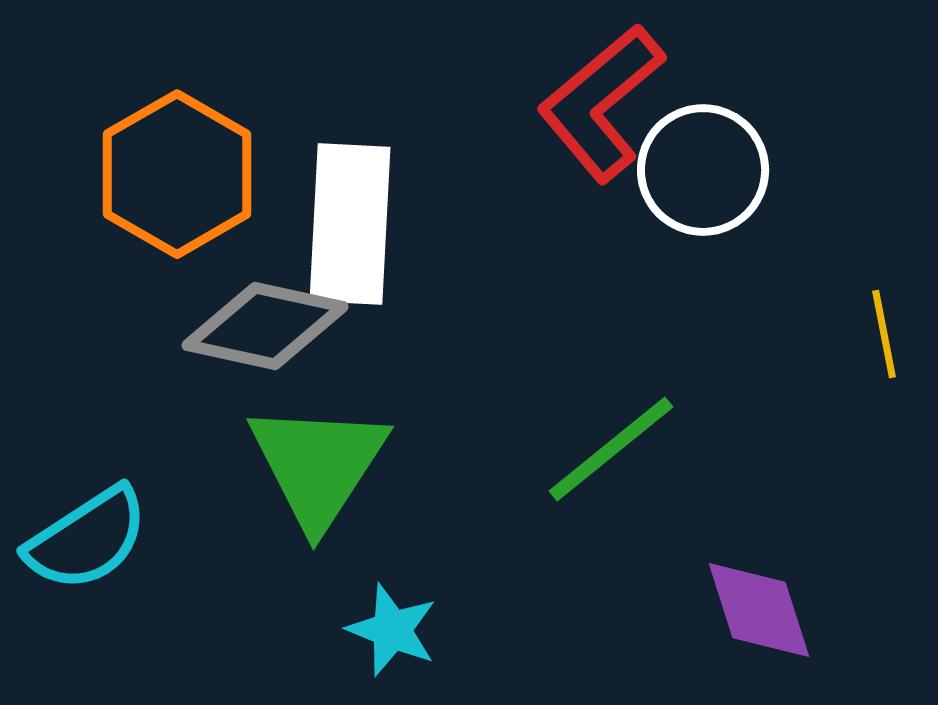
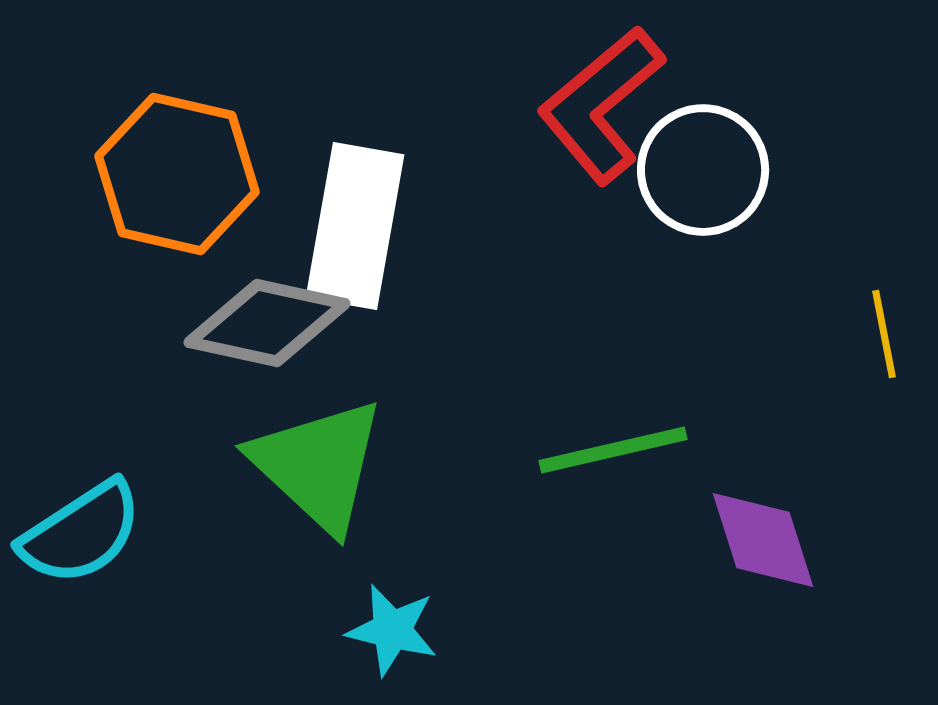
red L-shape: moved 2 px down
orange hexagon: rotated 17 degrees counterclockwise
white rectangle: moved 5 px right, 2 px down; rotated 7 degrees clockwise
gray diamond: moved 2 px right, 3 px up
green line: moved 2 px right, 1 px down; rotated 26 degrees clockwise
green triangle: rotated 20 degrees counterclockwise
cyan semicircle: moved 6 px left, 6 px up
purple diamond: moved 4 px right, 70 px up
cyan star: rotated 8 degrees counterclockwise
